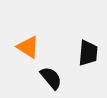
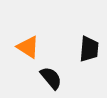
black trapezoid: moved 1 px right, 4 px up
